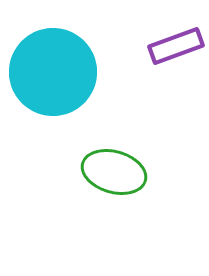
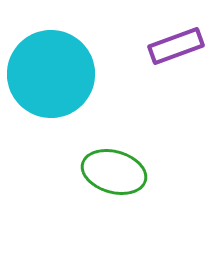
cyan circle: moved 2 px left, 2 px down
